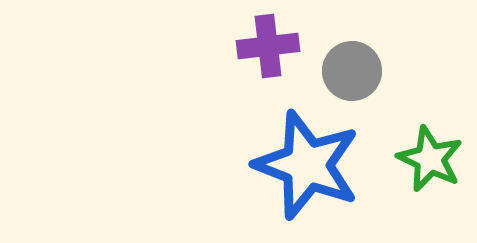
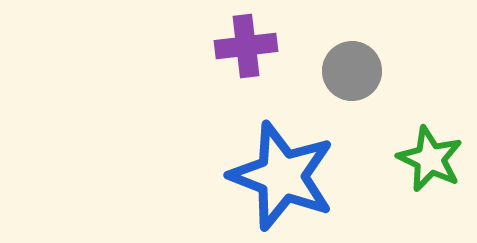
purple cross: moved 22 px left
blue star: moved 25 px left, 11 px down
